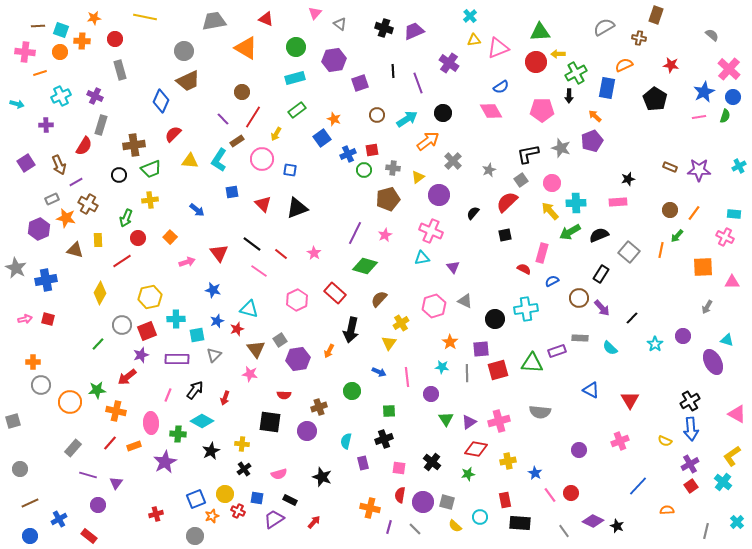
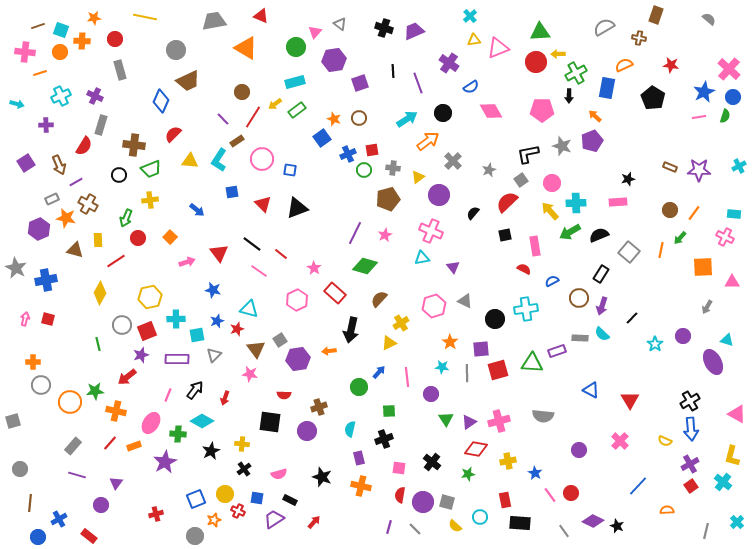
pink triangle at (315, 13): moved 19 px down
red triangle at (266, 19): moved 5 px left, 3 px up
brown line at (38, 26): rotated 16 degrees counterclockwise
gray semicircle at (712, 35): moved 3 px left, 16 px up
gray circle at (184, 51): moved 8 px left, 1 px up
cyan rectangle at (295, 78): moved 4 px down
blue semicircle at (501, 87): moved 30 px left
black pentagon at (655, 99): moved 2 px left, 1 px up
brown circle at (377, 115): moved 18 px left, 3 px down
yellow arrow at (276, 134): moved 1 px left, 30 px up; rotated 24 degrees clockwise
brown cross at (134, 145): rotated 15 degrees clockwise
gray star at (561, 148): moved 1 px right, 2 px up
green arrow at (677, 236): moved 3 px right, 2 px down
pink star at (314, 253): moved 15 px down
pink rectangle at (542, 253): moved 7 px left, 7 px up; rotated 24 degrees counterclockwise
red line at (122, 261): moved 6 px left
purple arrow at (602, 308): moved 2 px up; rotated 60 degrees clockwise
pink arrow at (25, 319): rotated 64 degrees counterclockwise
yellow triangle at (389, 343): rotated 28 degrees clockwise
green line at (98, 344): rotated 56 degrees counterclockwise
cyan semicircle at (610, 348): moved 8 px left, 14 px up
orange arrow at (329, 351): rotated 56 degrees clockwise
blue arrow at (379, 372): rotated 72 degrees counterclockwise
green star at (97, 390): moved 2 px left, 1 px down
green circle at (352, 391): moved 7 px right, 4 px up
gray semicircle at (540, 412): moved 3 px right, 4 px down
pink ellipse at (151, 423): rotated 35 degrees clockwise
cyan semicircle at (346, 441): moved 4 px right, 12 px up
pink cross at (620, 441): rotated 24 degrees counterclockwise
gray rectangle at (73, 448): moved 2 px up
yellow L-shape at (732, 456): rotated 40 degrees counterclockwise
purple rectangle at (363, 463): moved 4 px left, 5 px up
purple line at (88, 475): moved 11 px left
brown line at (30, 503): rotated 60 degrees counterclockwise
purple circle at (98, 505): moved 3 px right
orange cross at (370, 508): moved 9 px left, 22 px up
orange star at (212, 516): moved 2 px right, 4 px down
blue circle at (30, 536): moved 8 px right, 1 px down
